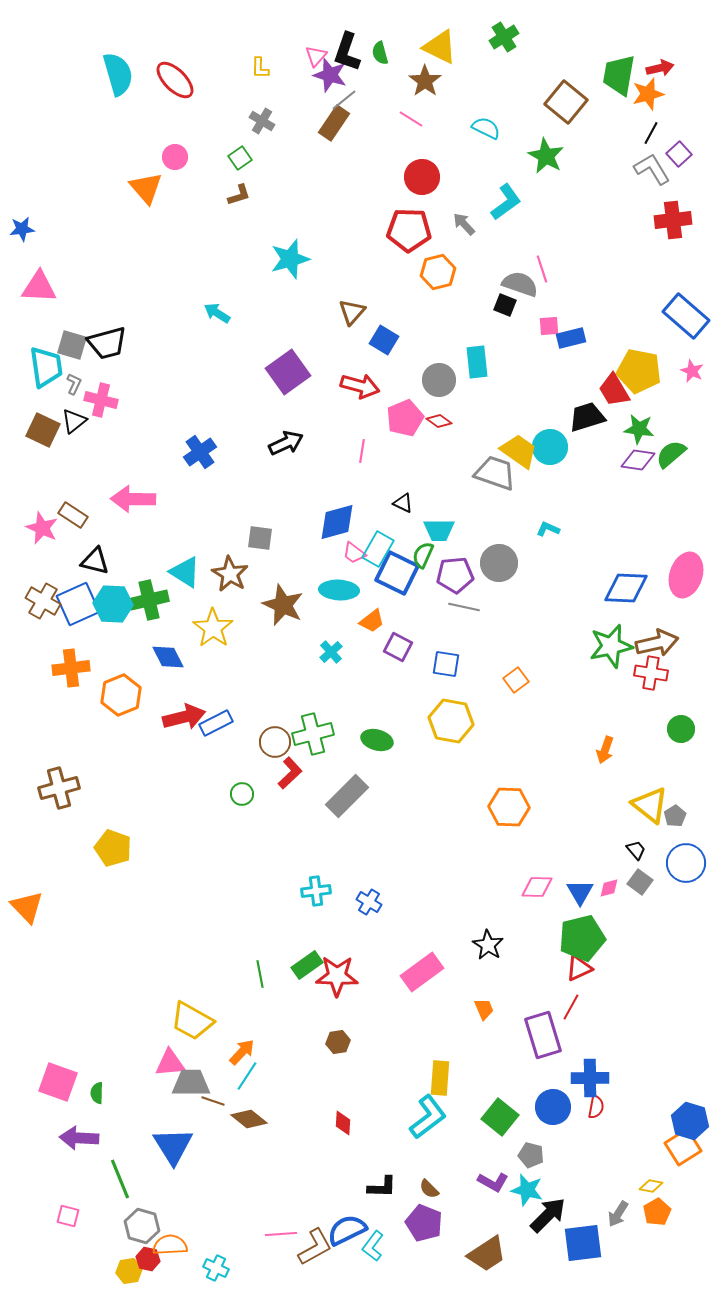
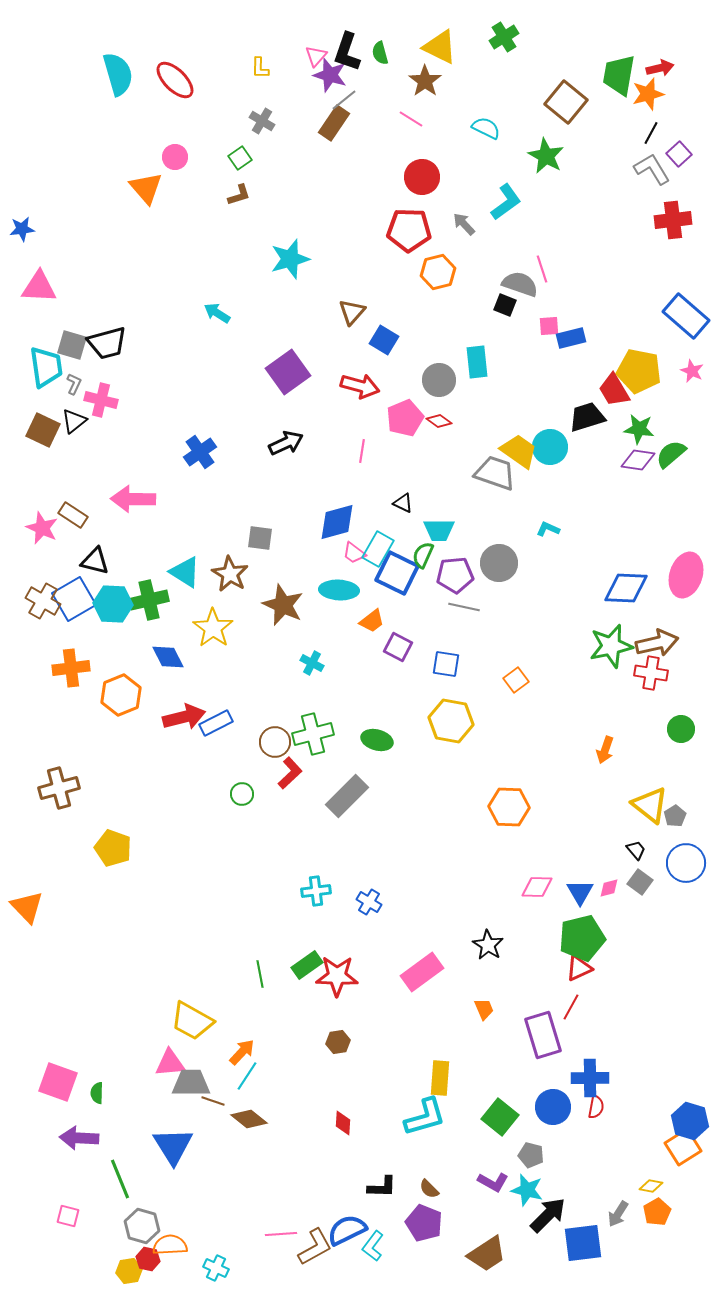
blue square at (78, 604): moved 4 px left, 5 px up; rotated 6 degrees counterclockwise
cyan cross at (331, 652): moved 19 px left, 11 px down; rotated 20 degrees counterclockwise
cyan L-shape at (428, 1117): moved 3 px left; rotated 21 degrees clockwise
